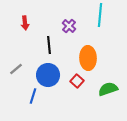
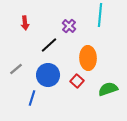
black line: rotated 54 degrees clockwise
blue line: moved 1 px left, 2 px down
